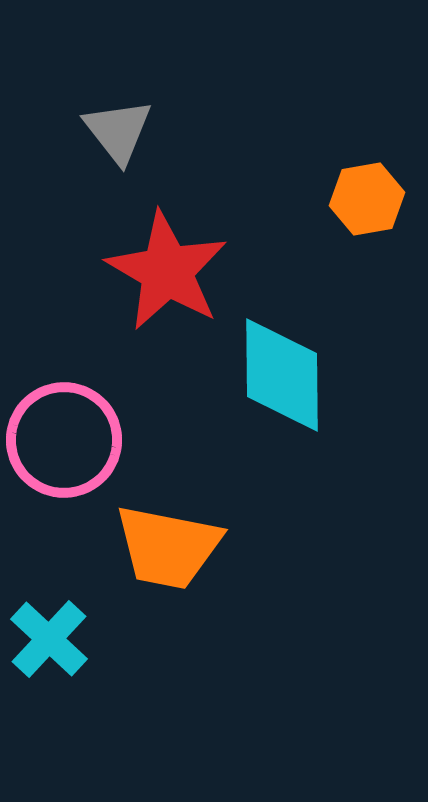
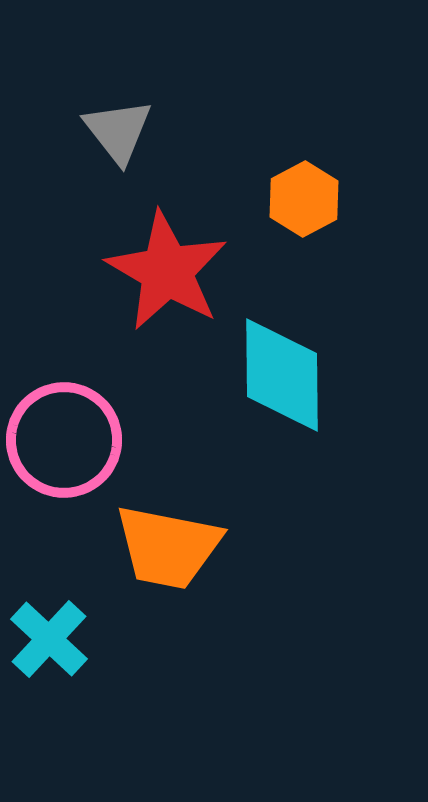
orange hexagon: moved 63 px left; rotated 18 degrees counterclockwise
